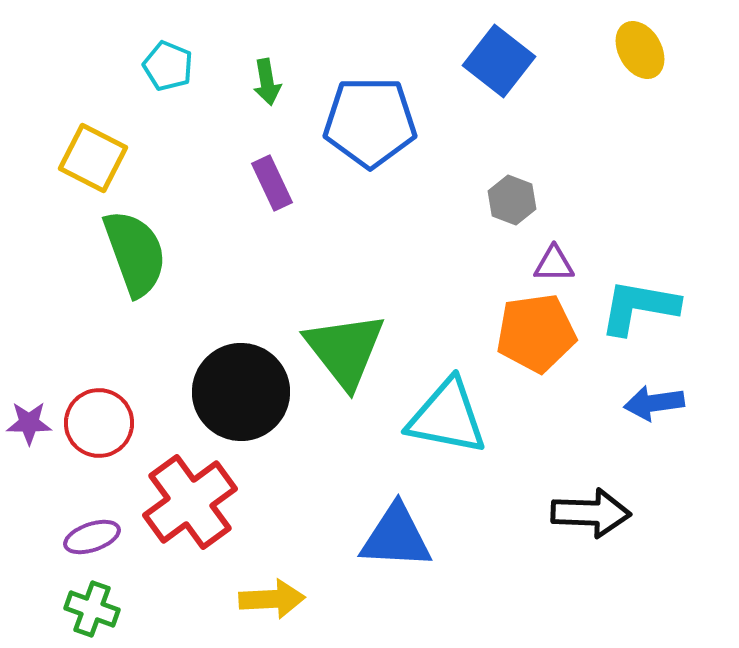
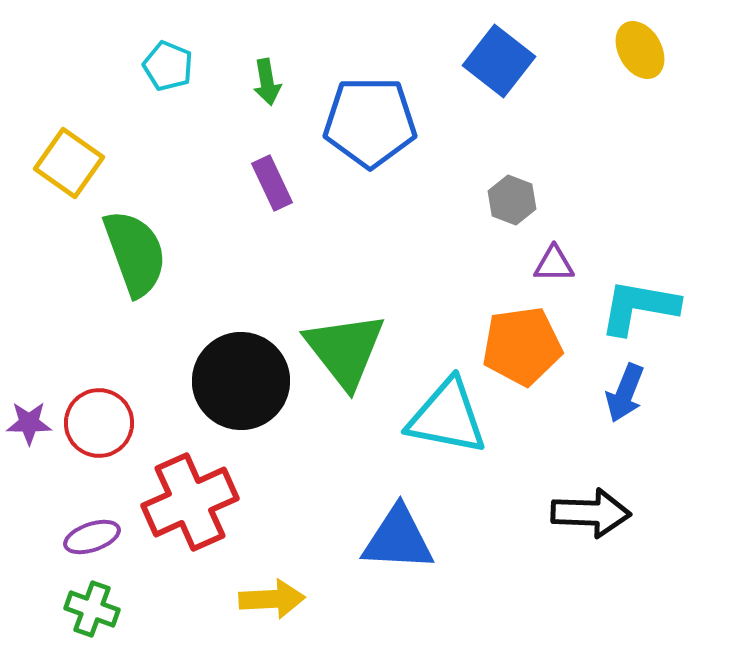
yellow square: moved 24 px left, 5 px down; rotated 8 degrees clockwise
orange pentagon: moved 14 px left, 13 px down
black circle: moved 11 px up
blue arrow: moved 29 px left, 10 px up; rotated 60 degrees counterclockwise
red cross: rotated 12 degrees clockwise
blue triangle: moved 2 px right, 2 px down
